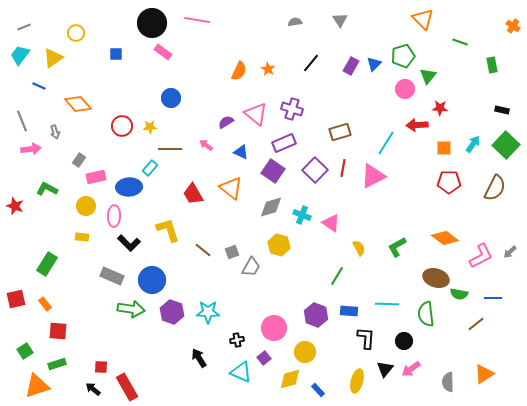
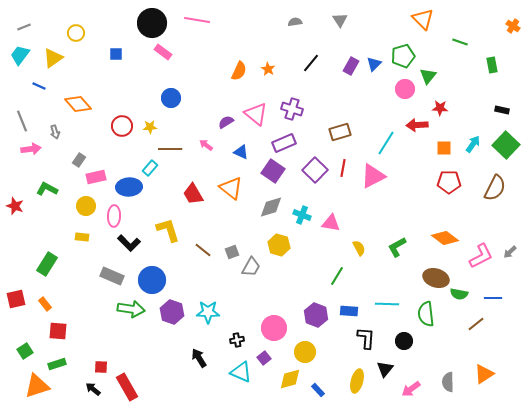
pink triangle at (331, 223): rotated 24 degrees counterclockwise
pink arrow at (411, 369): moved 20 px down
